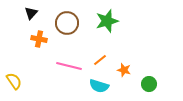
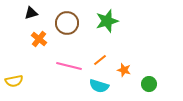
black triangle: rotated 32 degrees clockwise
orange cross: rotated 28 degrees clockwise
yellow semicircle: rotated 114 degrees clockwise
